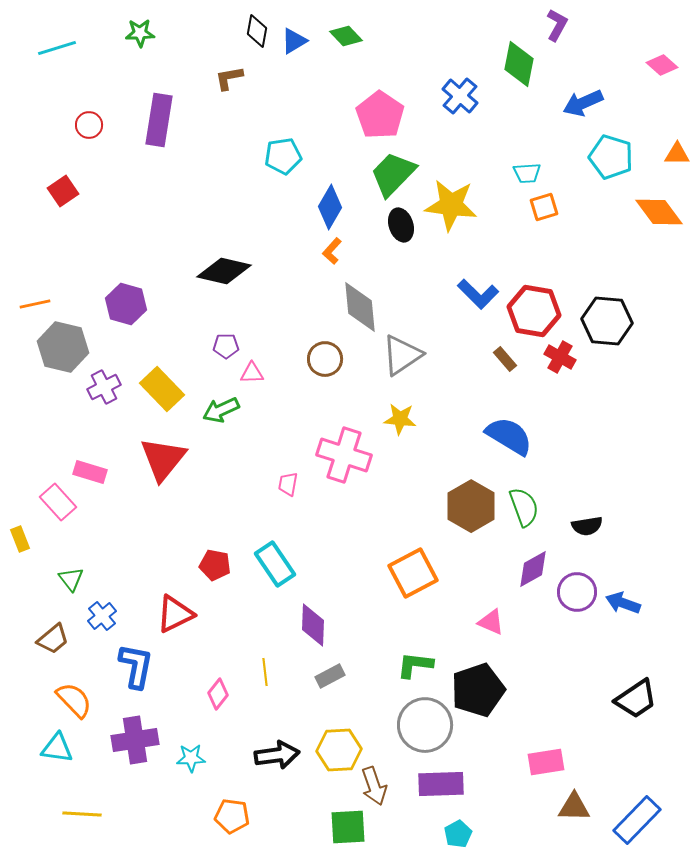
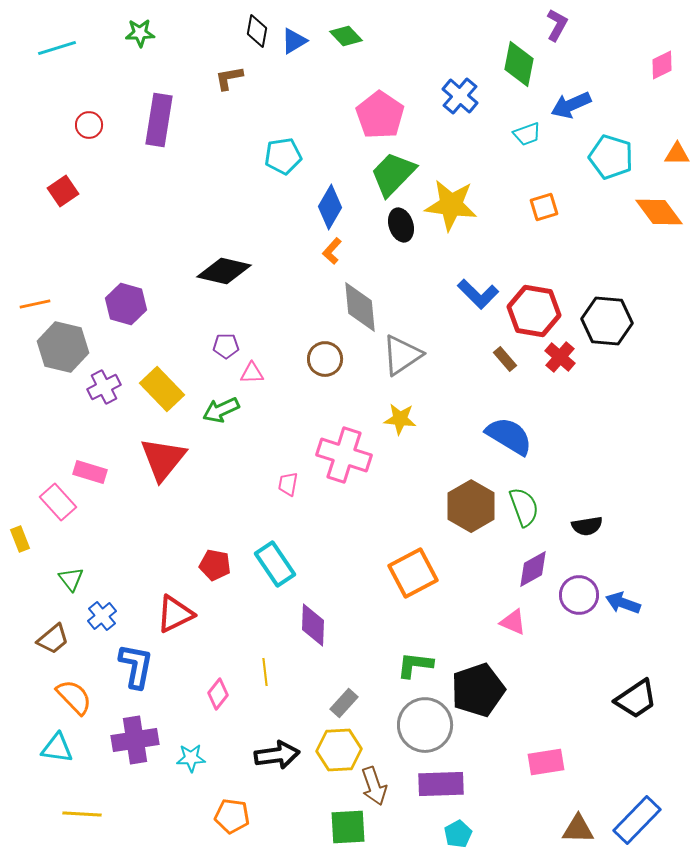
pink diamond at (662, 65): rotated 68 degrees counterclockwise
blue arrow at (583, 103): moved 12 px left, 2 px down
cyan trapezoid at (527, 173): moved 39 px up; rotated 16 degrees counterclockwise
red cross at (560, 357): rotated 12 degrees clockwise
purple circle at (577, 592): moved 2 px right, 3 px down
pink triangle at (491, 622): moved 22 px right
gray rectangle at (330, 676): moved 14 px right, 27 px down; rotated 20 degrees counterclockwise
orange semicircle at (74, 700): moved 3 px up
brown triangle at (574, 807): moved 4 px right, 22 px down
